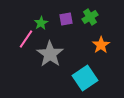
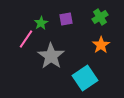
green cross: moved 10 px right
gray star: moved 1 px right, 2 px down
